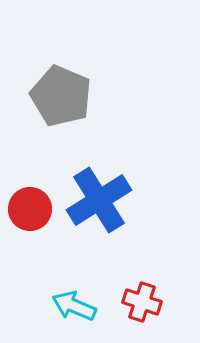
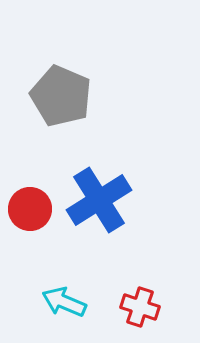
red cross: moved 2 px left, 5 px down
cyan arrow: moved 10 px left, 4 px up
